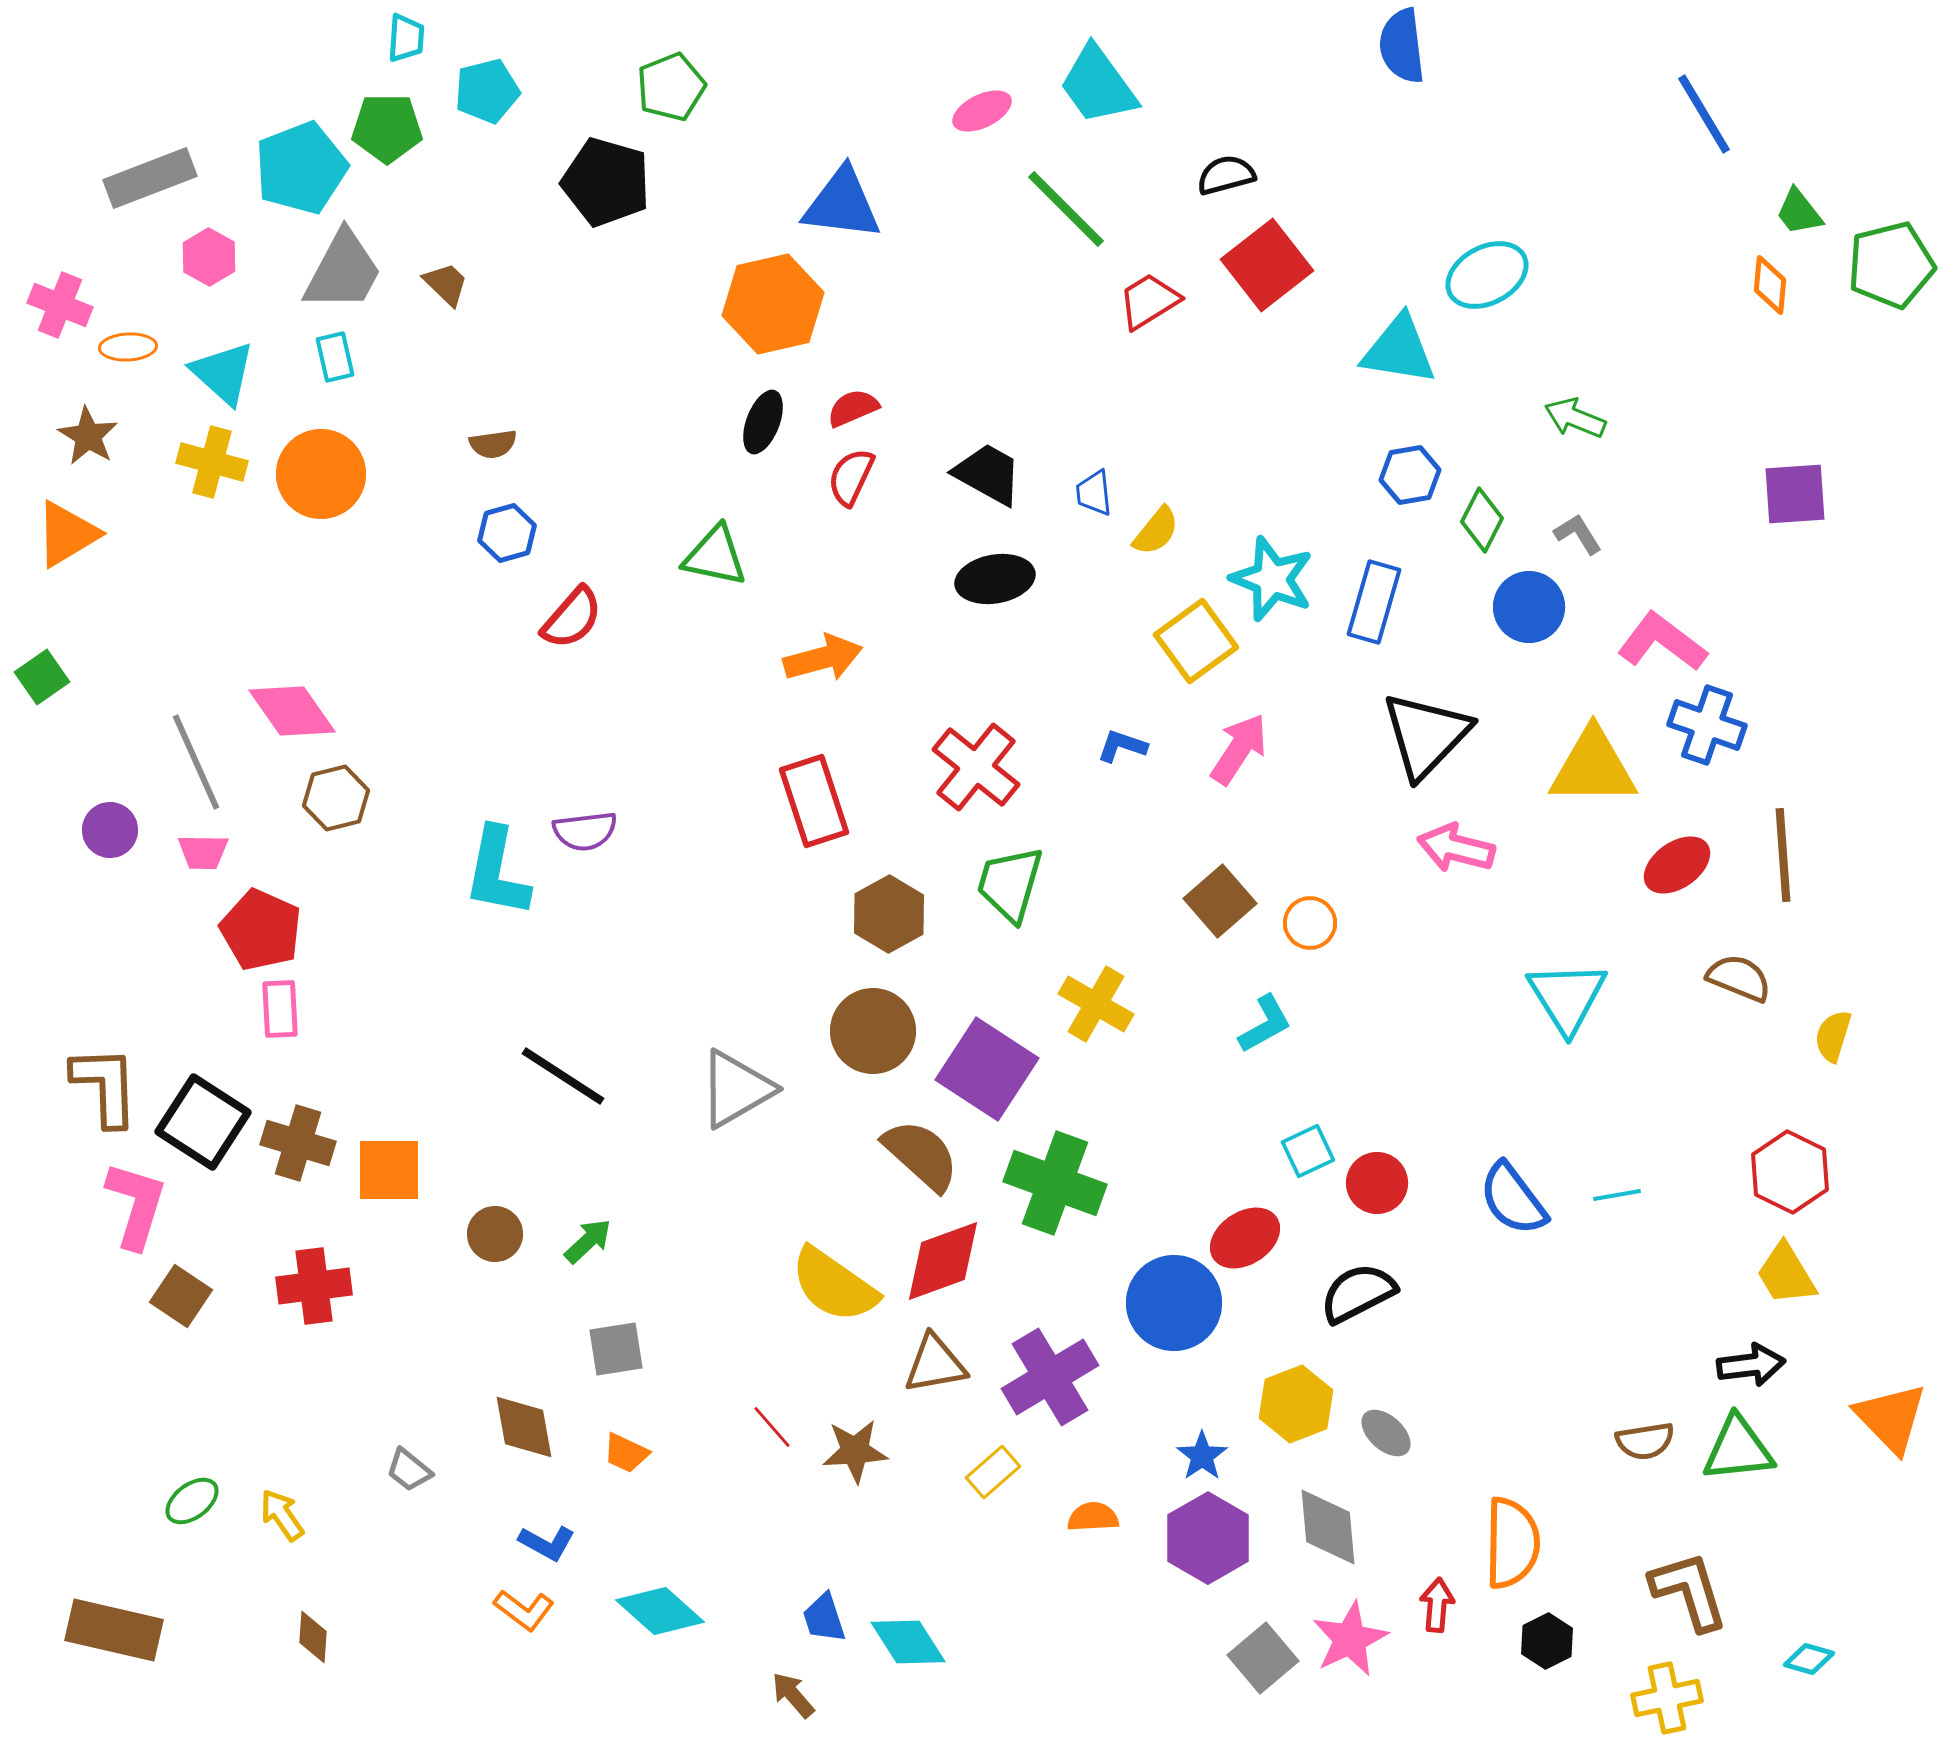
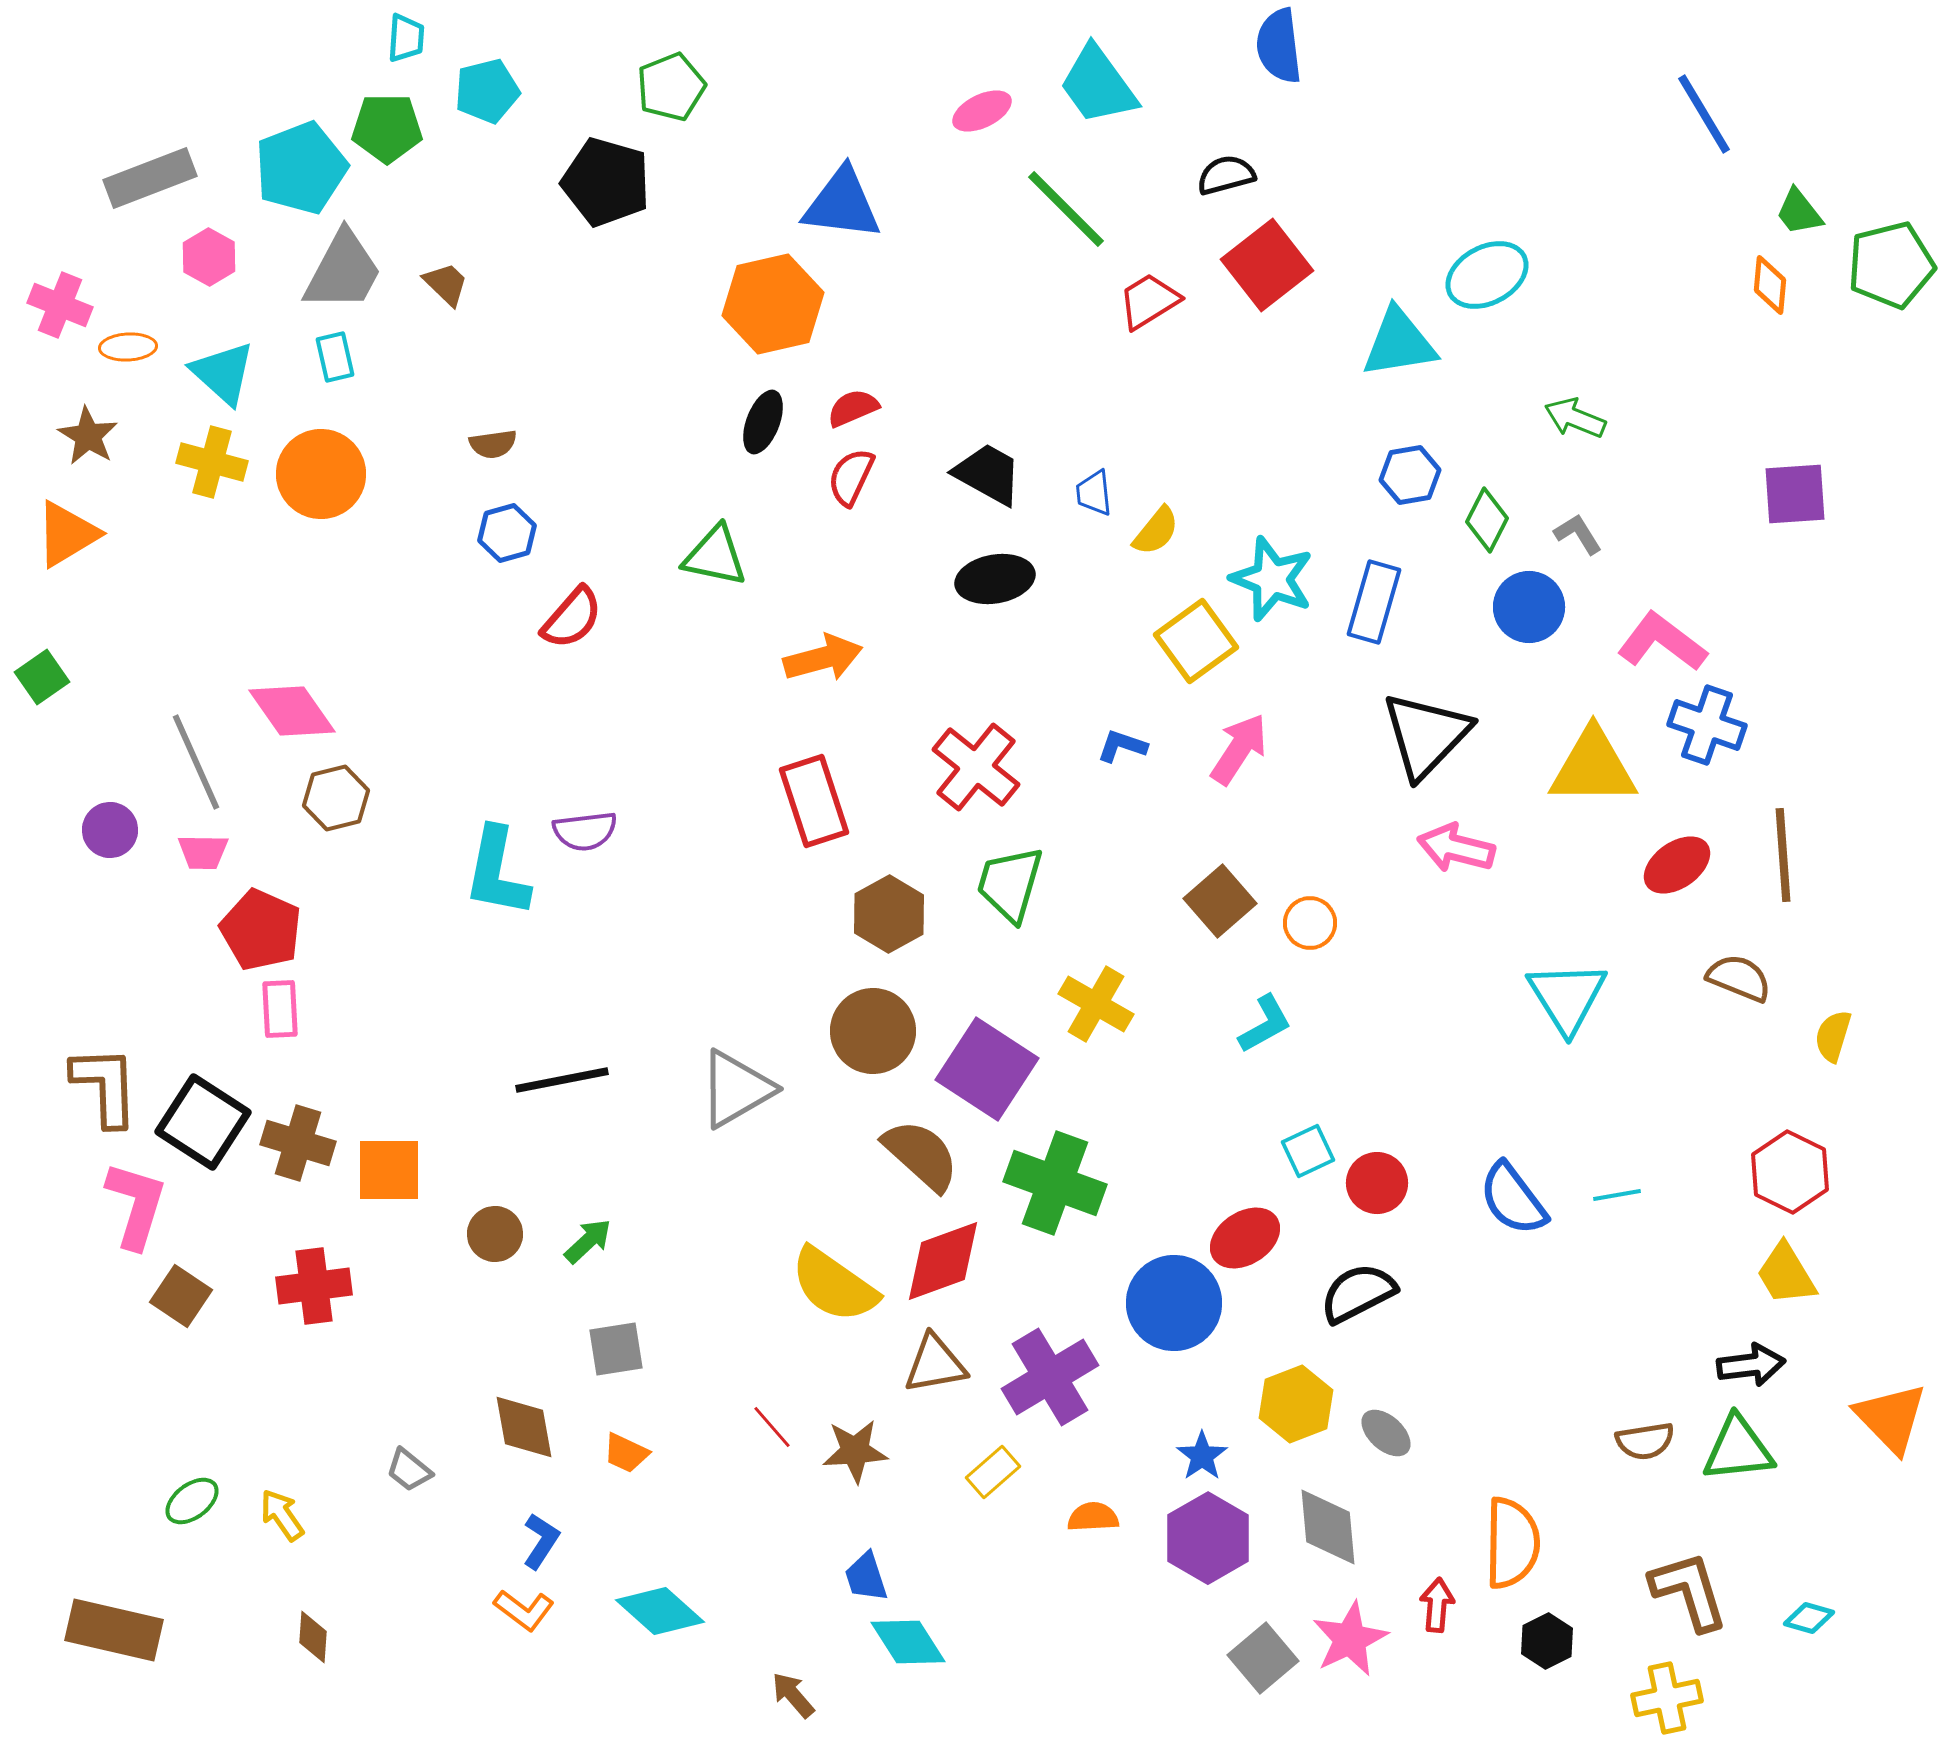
blue semicircle at (1402, 46): moved 123 px left
cyan triangle at (1399, 350): moved 7 px up; rotated 18 degrees counterclockwise
green diamond at (1482, 520): moved 5 px right
black line at (563, 1076): moved 1 px left, 4 px down; rotated 44 degrees counterclockwise
blue L-shape at (547, 1543): moved 6 px left, 2 px up; rotated 86 degrees counterclockwise
blue trapezoid at (824, 1618): moved 42 px right, 41 px up
cyan diamond at (1809, 1659): moved 41 px up
